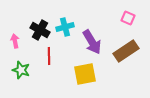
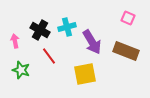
cyan cross: moved 2 px right
brown rectangle: rotated 55 degrees clockwise
red line: rotated 36 degrees counterclockwise
